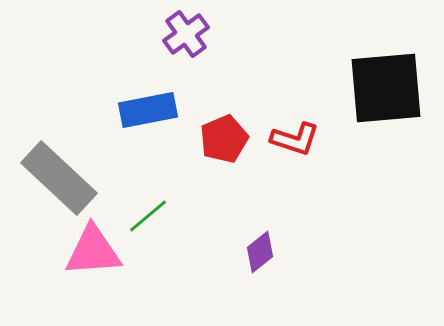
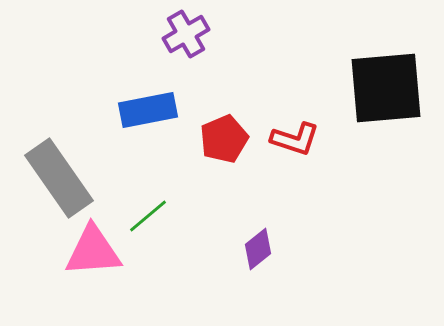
purple cross: rotated 6 degrees clockwise
gray rectangle: rotated 12 degrees clockwise
purple diamond: moved 2 px left, 3 px up
